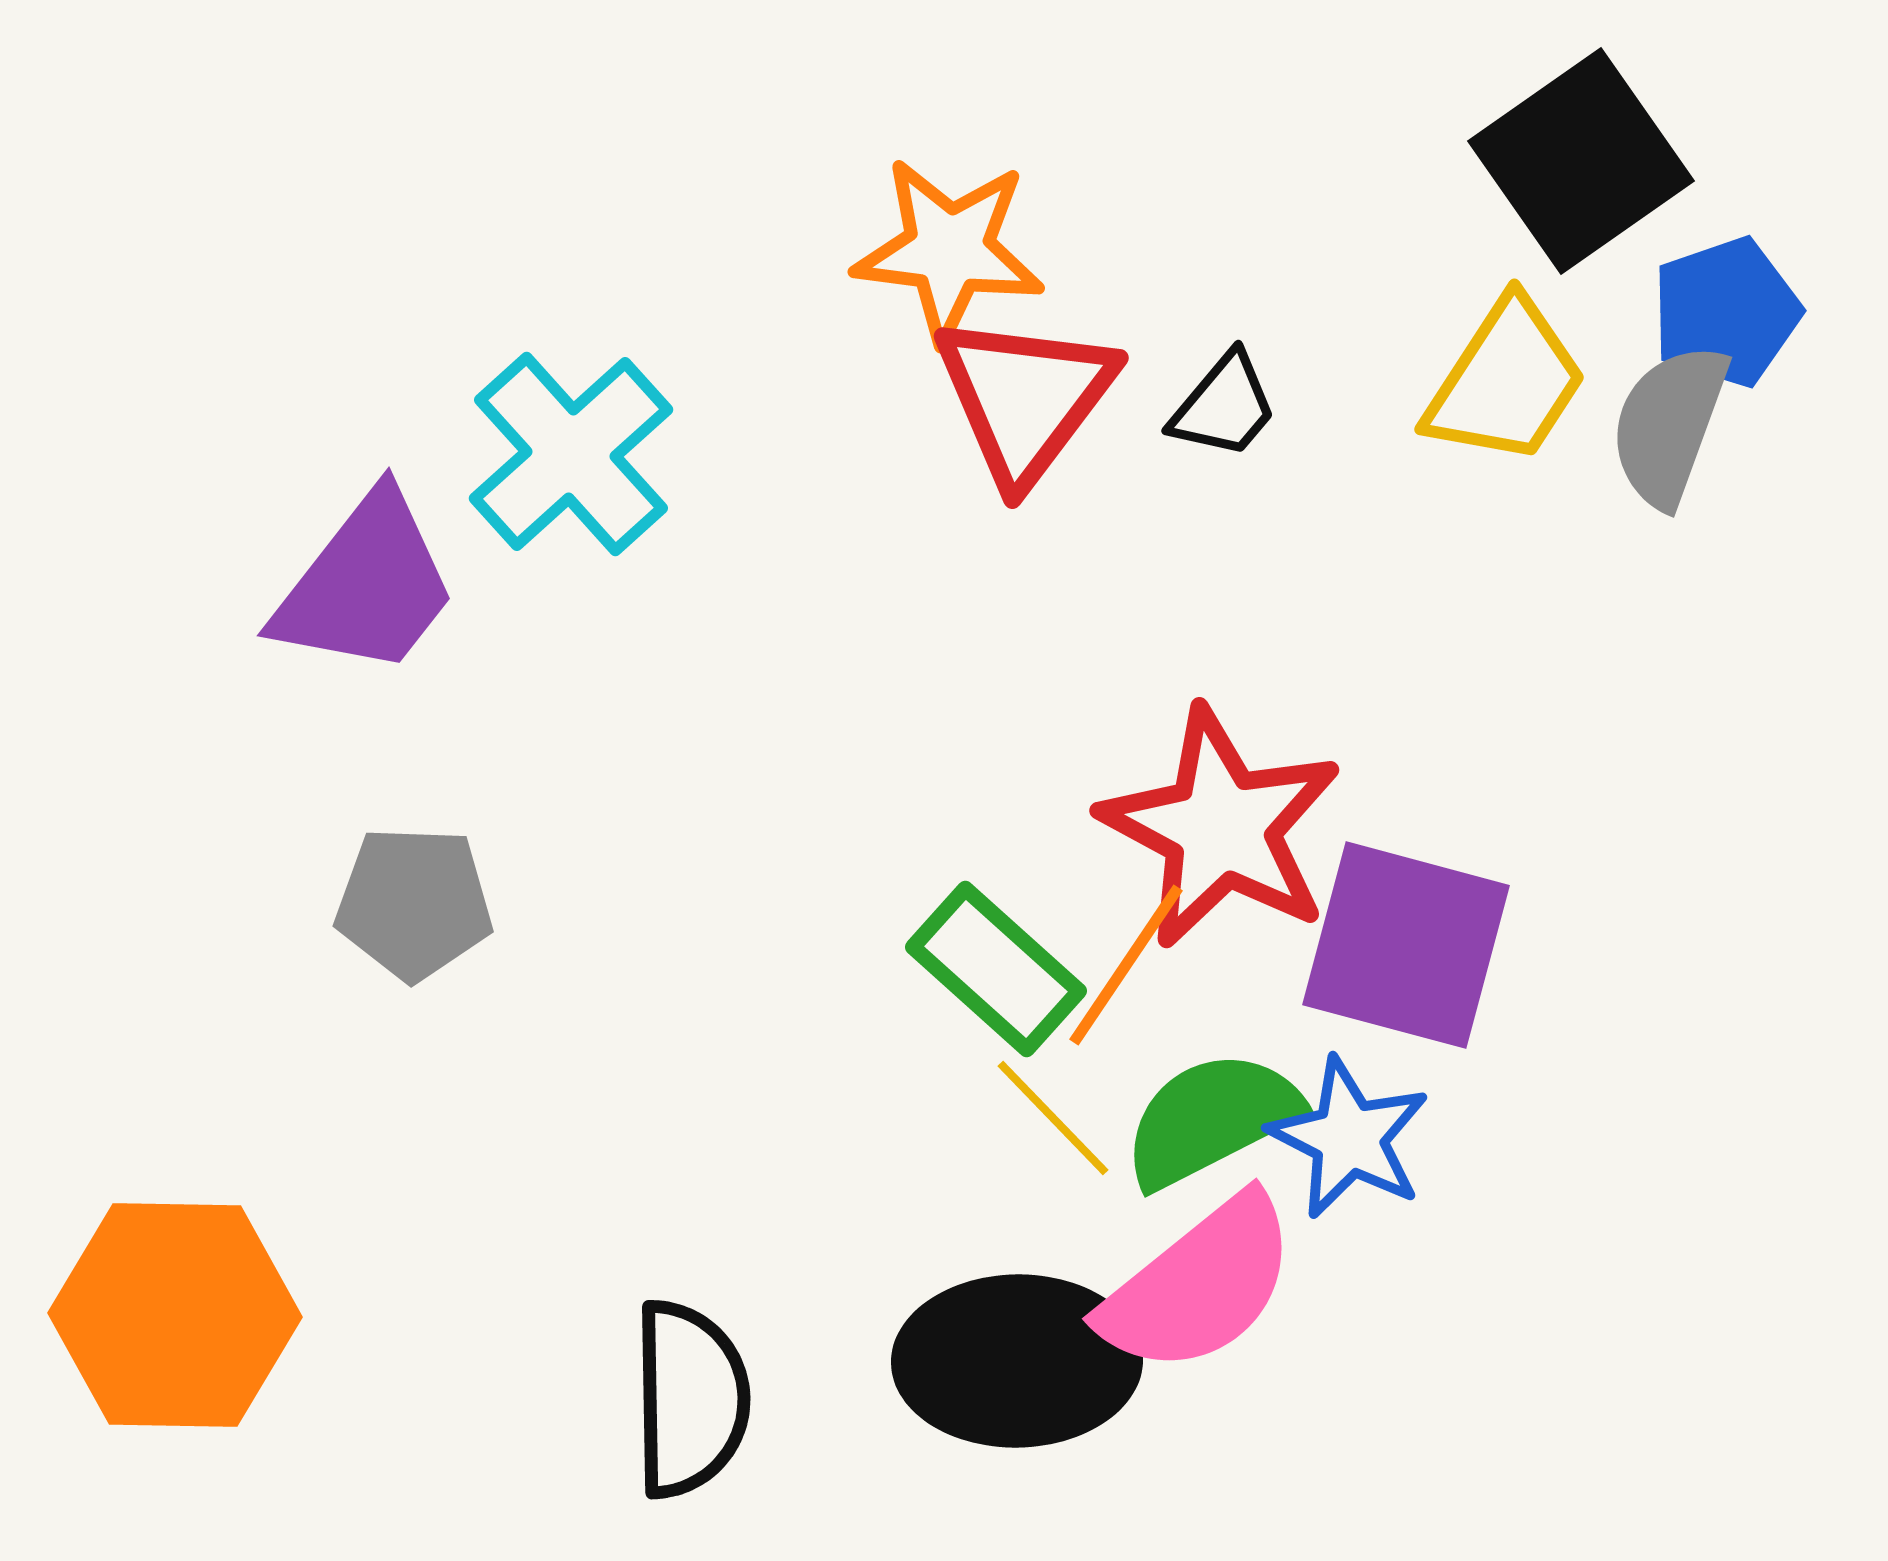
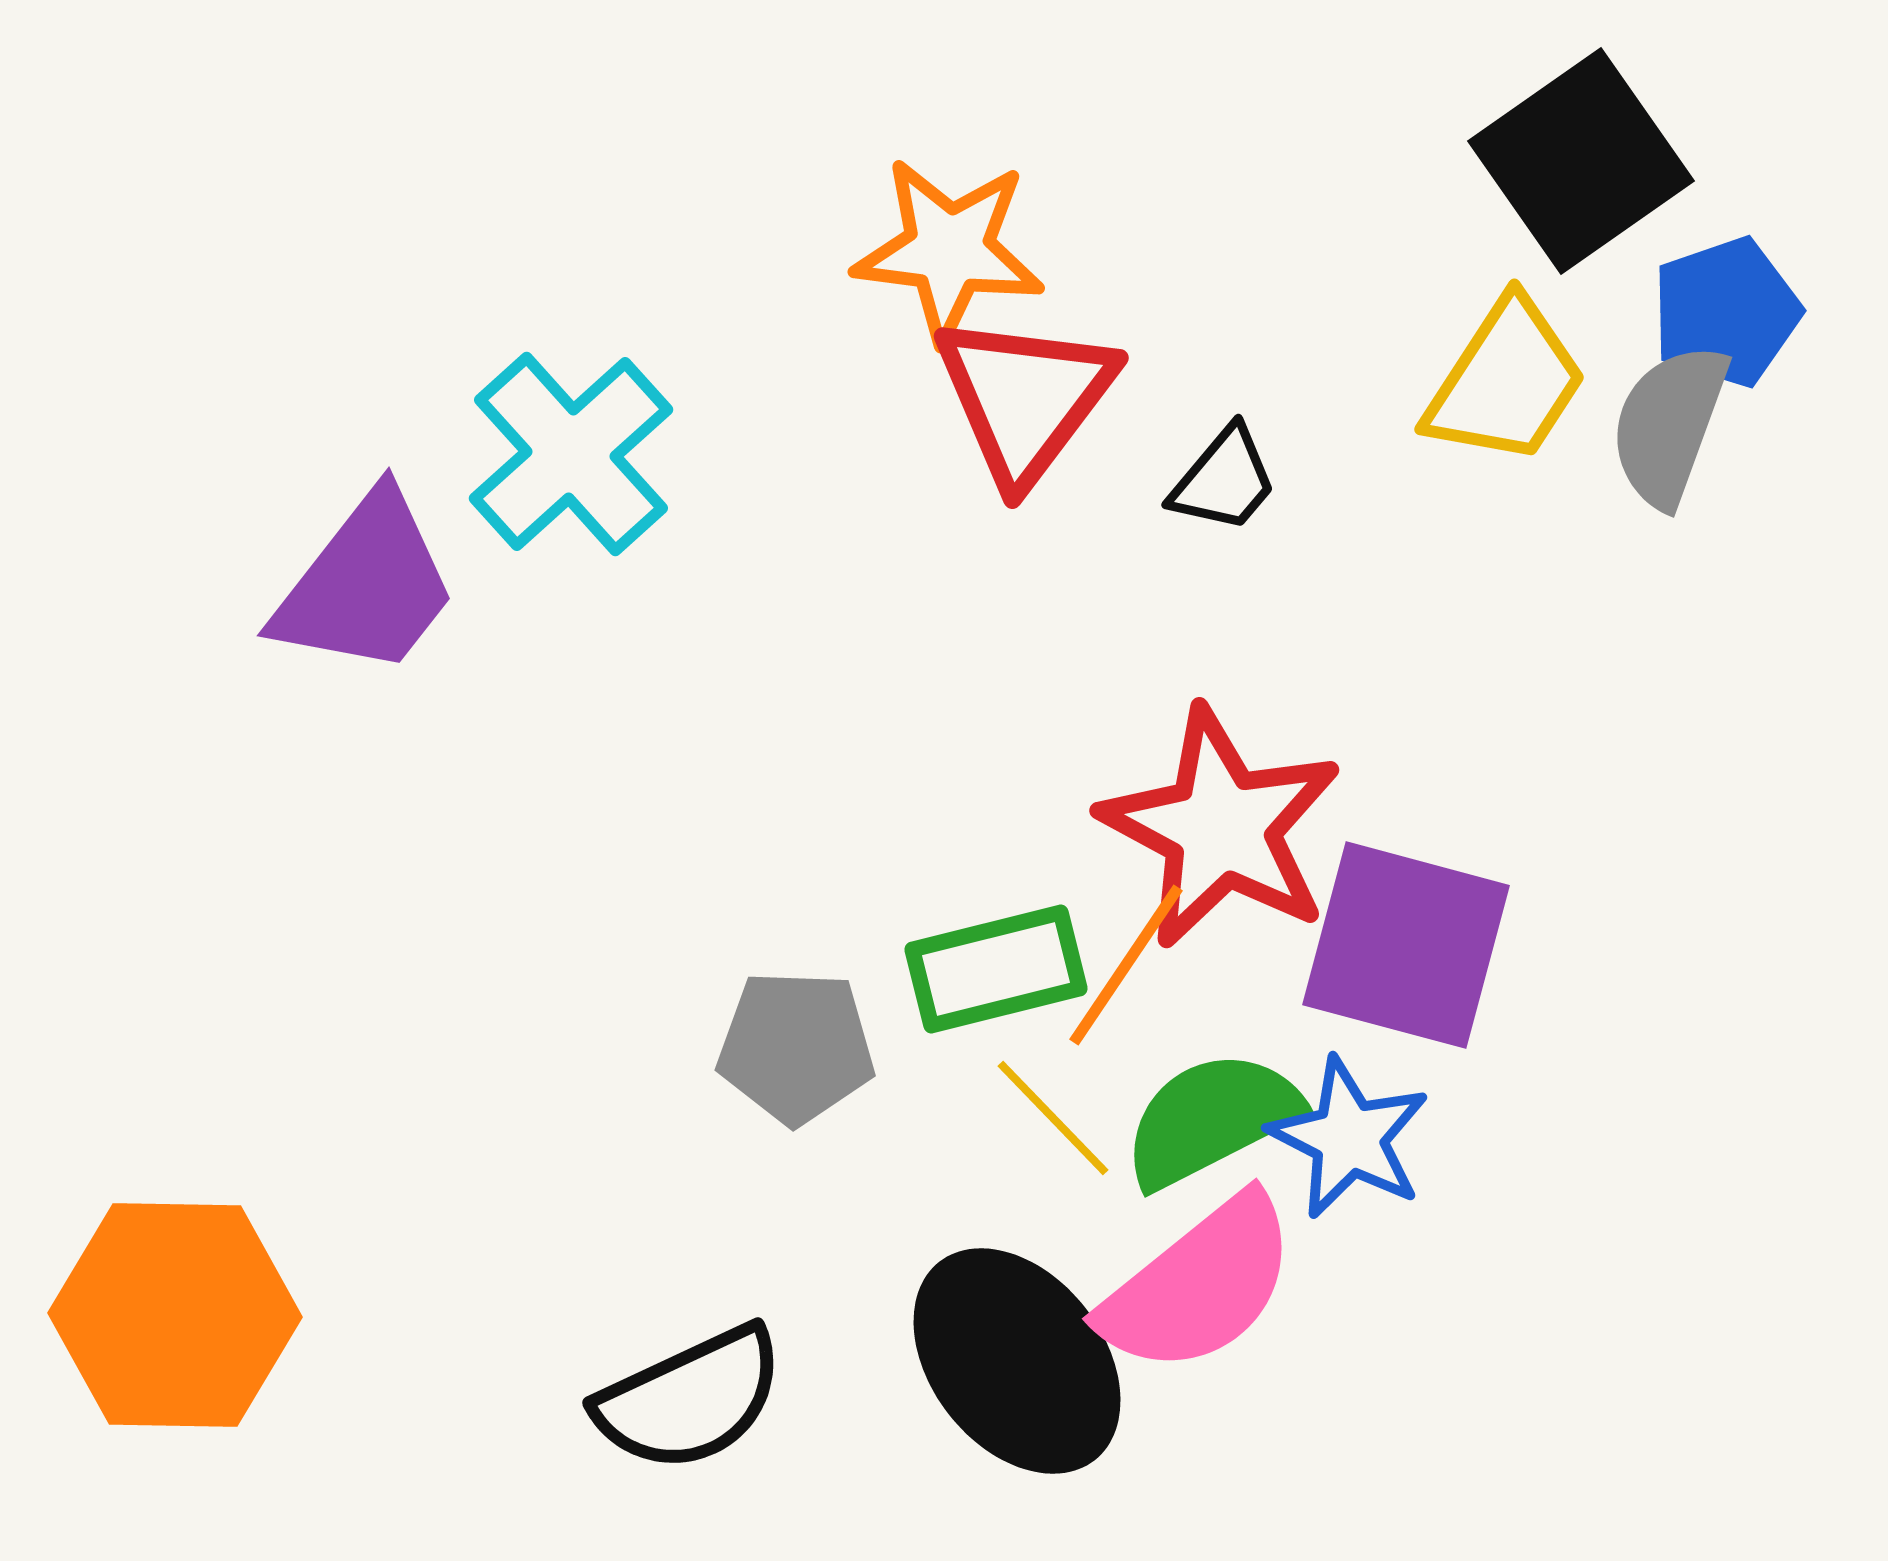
black trapezoid: moved 74 px down
gray pentagon: moved 382 px right, 144 px down
green rectangle: rotated 56 degrees counterclockwise
black ellipse: rotated 53 degrees clockwise
black semicircle: rotated 66 degrees clockwise
